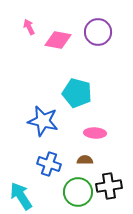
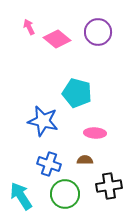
pink diamond: moved 1 px left, 1 px up; rotated 28 degrees clockwise
green circle: moved 13 px left, 2 px down
